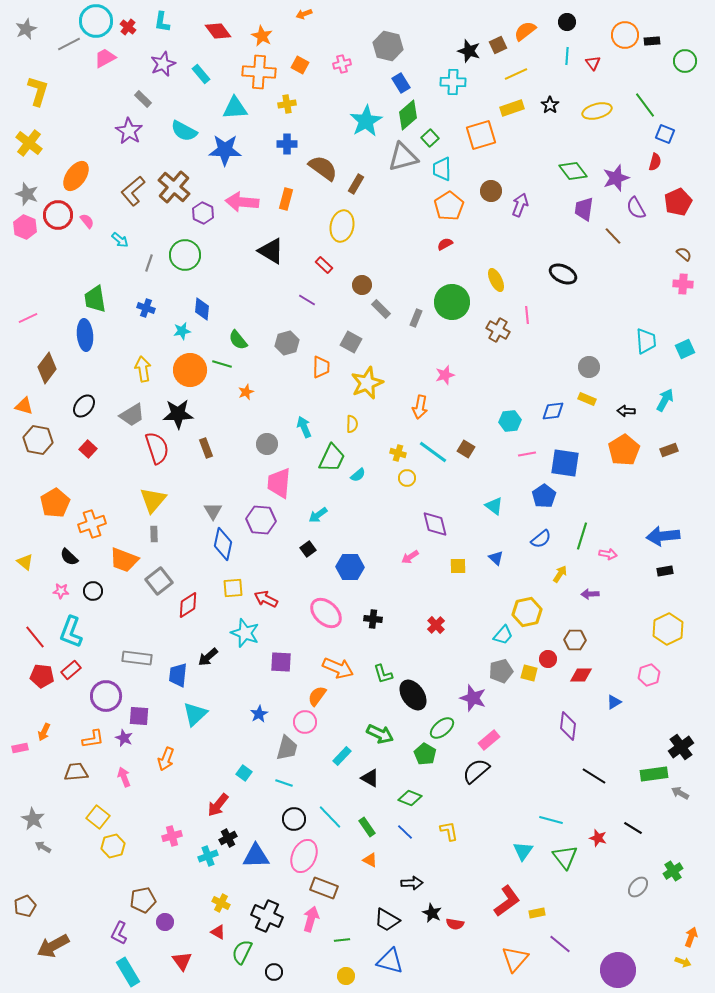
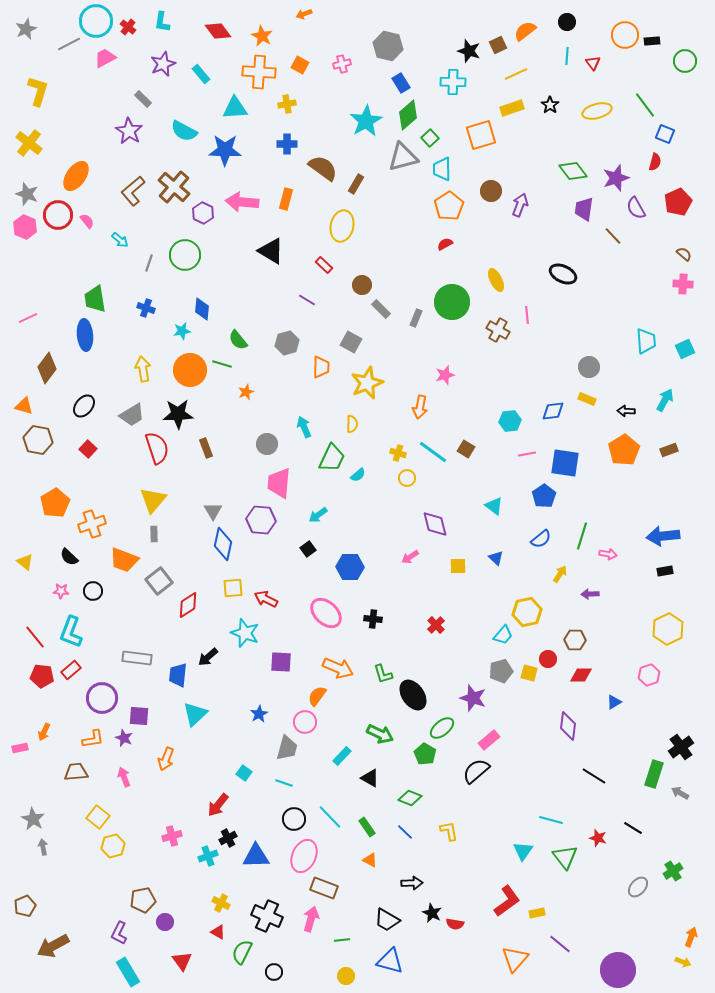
purple circle at (106, 696): moved 4 px left, 2 px down
green rectangle at (654, 774): rotated 64 degrees counterclockwise
gray arrow at (43, 847): rotated 49 degrees clockwise
